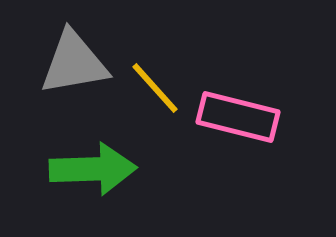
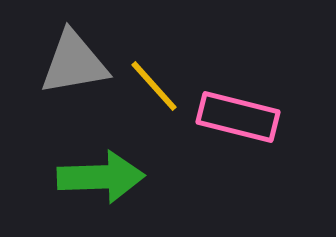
yellow line: moved 1 px left, 2 px up
green arrow: moved 8 px right, 8 px down
